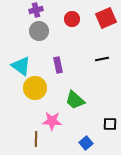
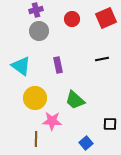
yellow circle: moved 10 px down
